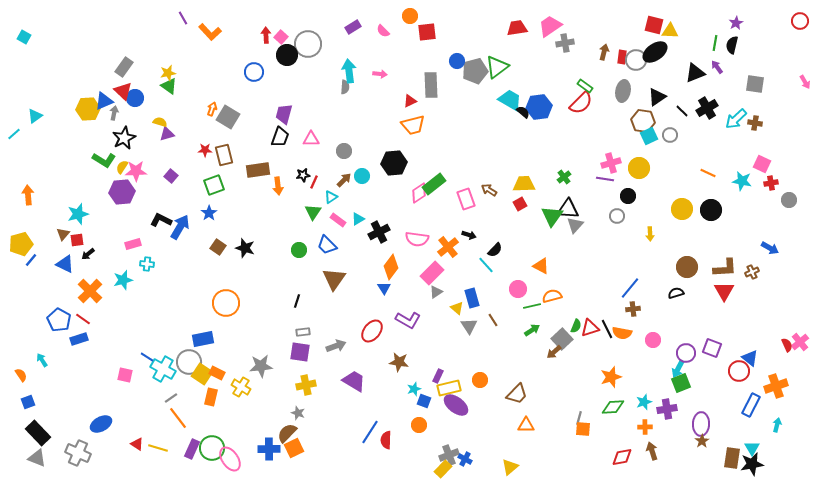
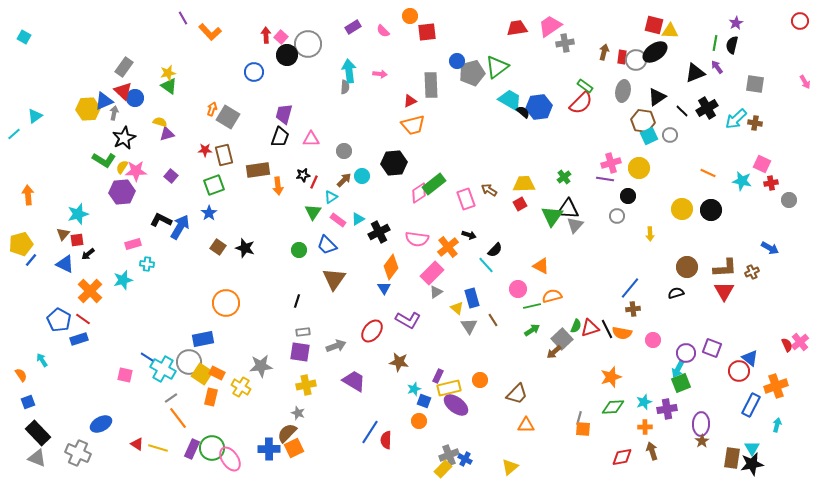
gray pentagon at (475, 71): moved 3 px left, 2 px down
orange circle at (419, 425): moved 4 px up
